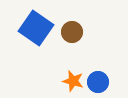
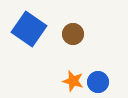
blue square: moved 7 px left, 1 px down
brown circle: moved 1 px right, 2 px down
